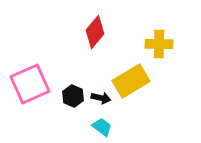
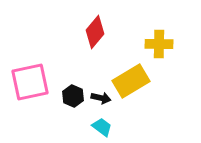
pink square: moved 2 px up; rotated 12 degrees clockwise
